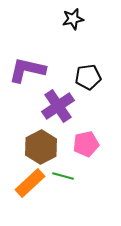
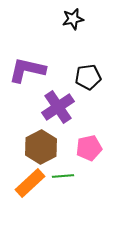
purple cross: moved 1 px down
pink pentagon: moved 3 px right, 4 px down
green line: rotated 20 degrees counterclockwise
